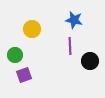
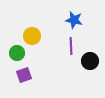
yellow circle: moved 7 px down
purple line: moved 1 px right
green circle: moved 2 px right, 2 px up
